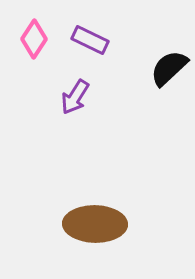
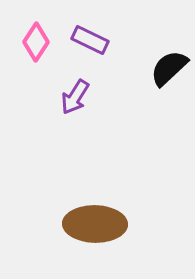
pink diamond: moved 2 px right, 3 px down
